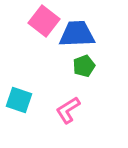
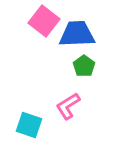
green pentagon: rotated 15 degrees counterclockwise
cyan square: moved 10 px right, 25 px down
pink L-shape: moved 4 px up
